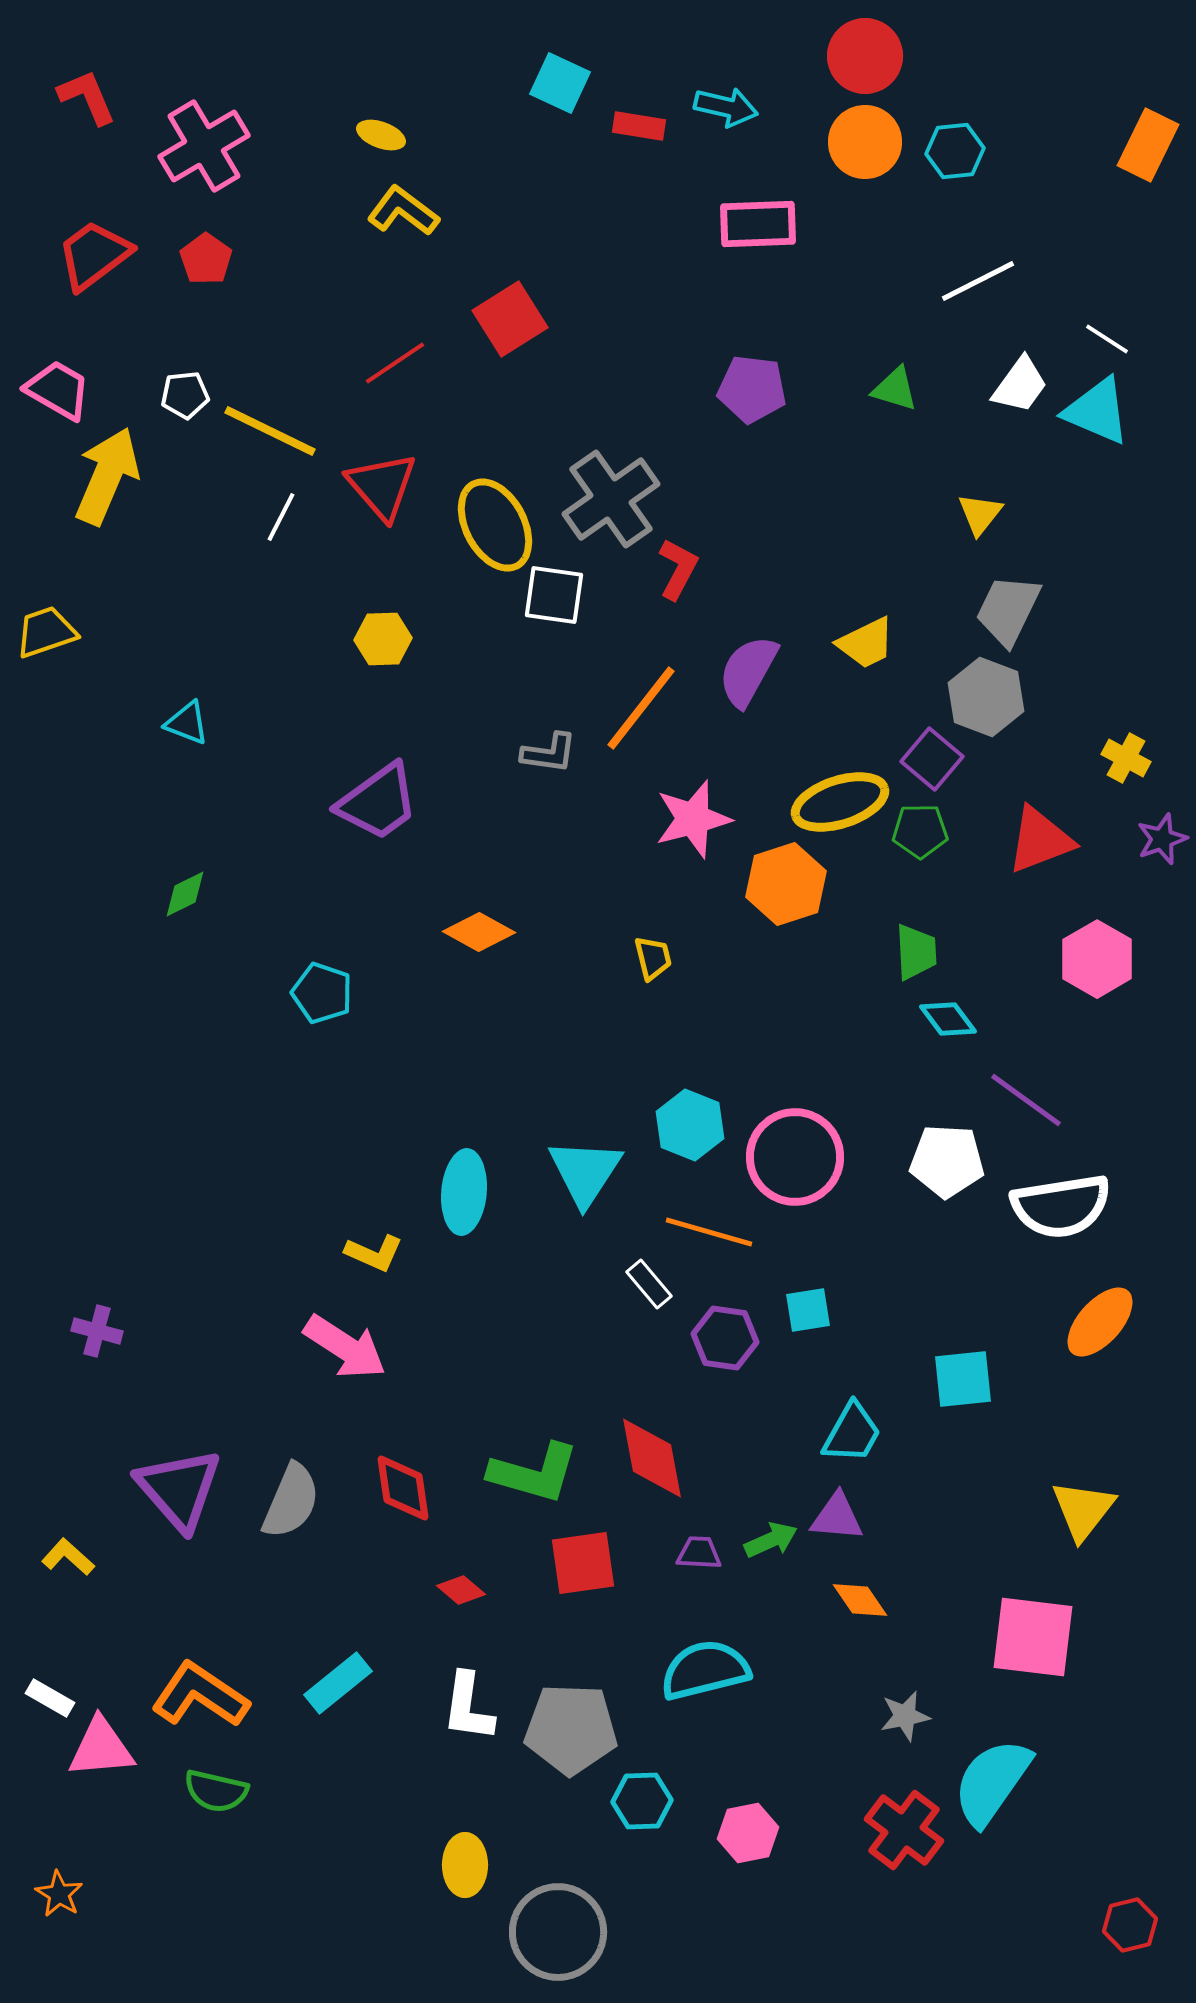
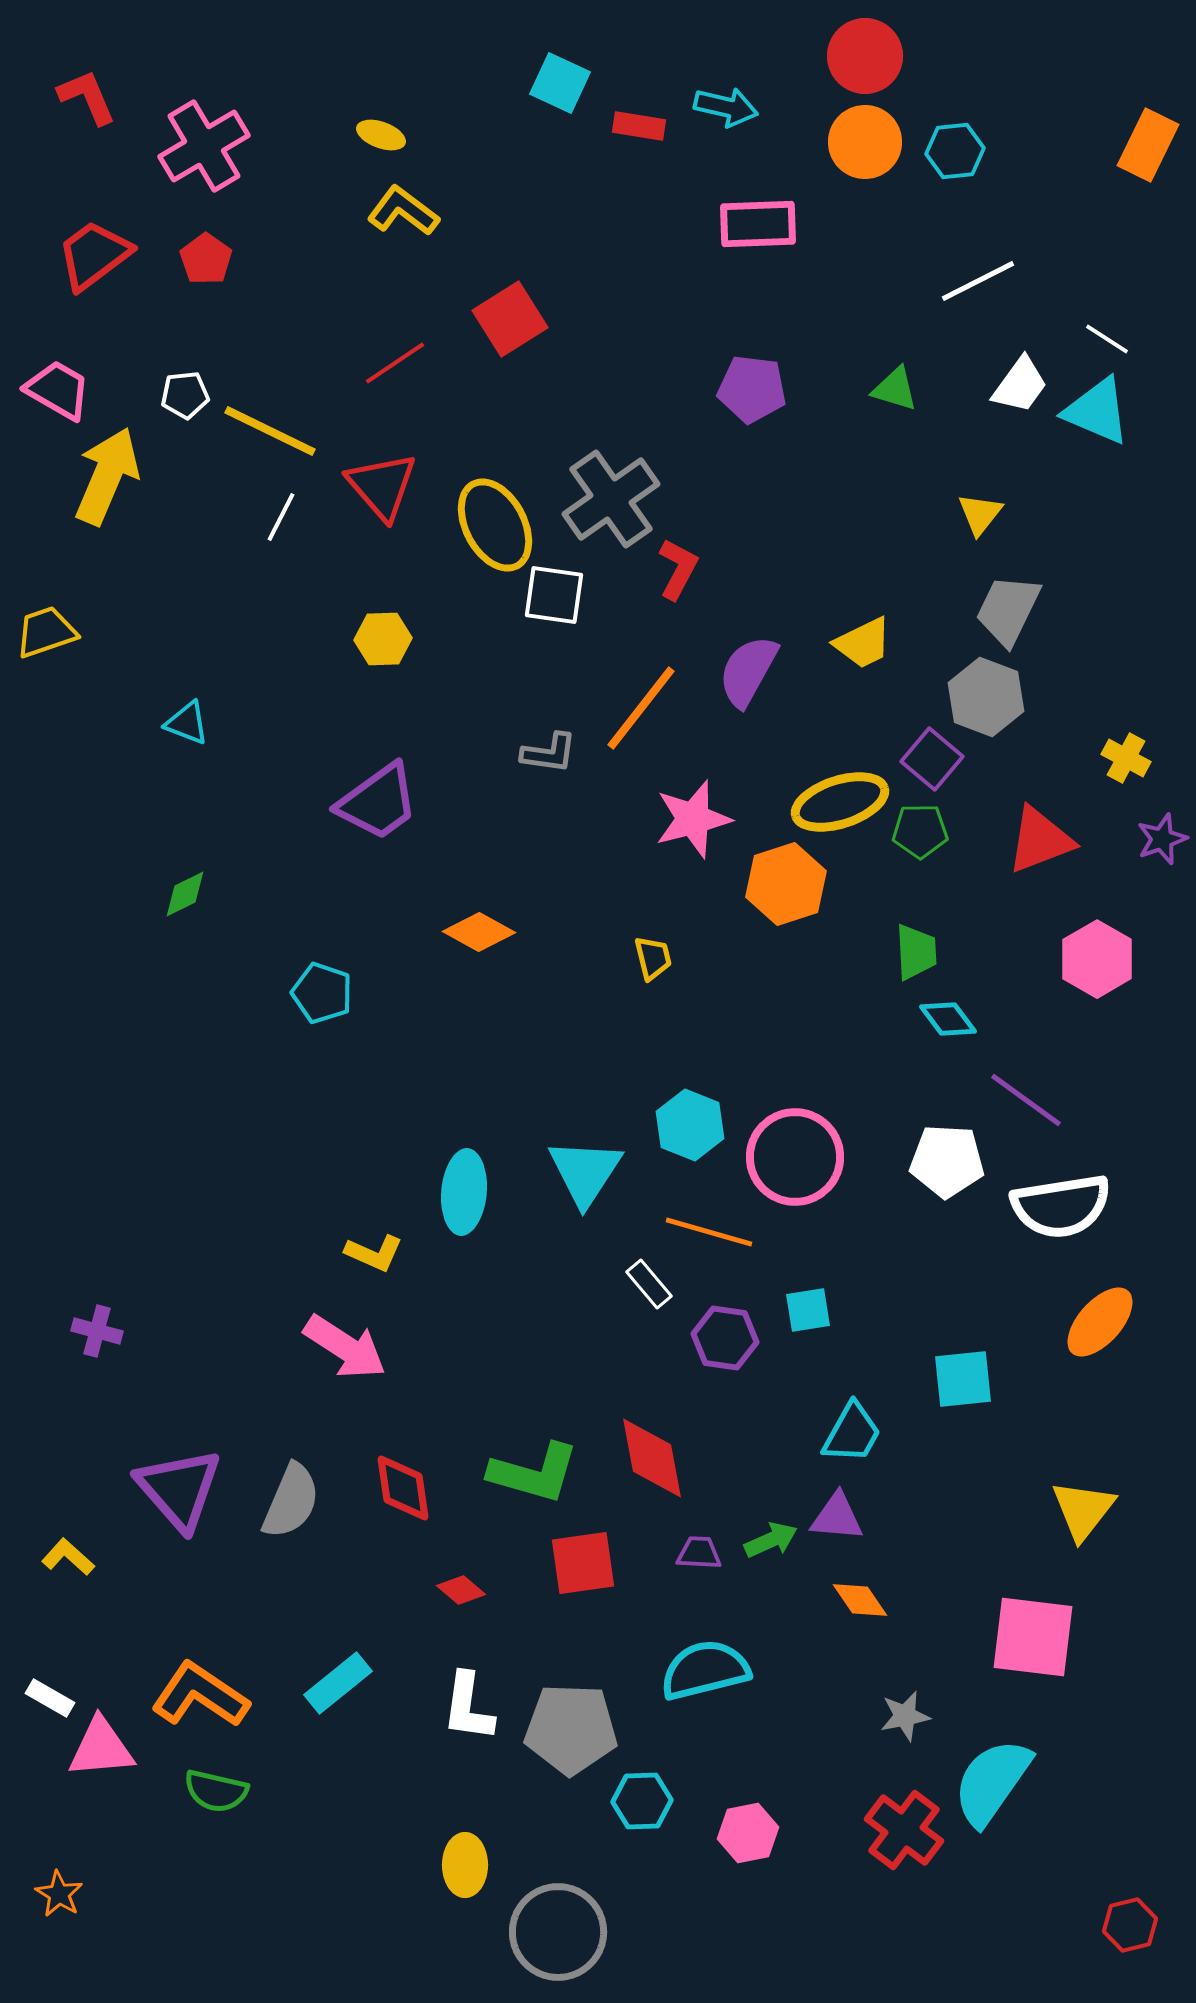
yellow trapezoid at (866, 643): moved 3 px left
